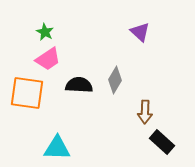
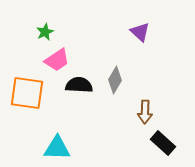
green star: rotated 18 degrees clockwise
pink trapezoid: moved 9 px right, 1 px down
black rectangle: moved 1 px right, 1 px down
